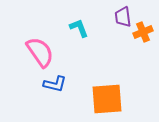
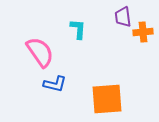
cyan L-shape: moved 1 px left, 1 px down; rotated 25 degrees clockwise
orange cross: rotated 18 degrees clockwise
